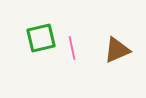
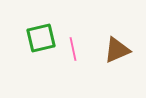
pink line: moved 1 px right, 1 px down
